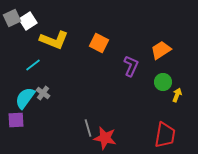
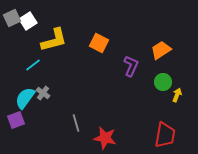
yellow L-shape: rotated 36 degrees counterclockwise
purple square: rotated 18 degrees counterclockwise
gray line: moved 12 px left, 5 px up
